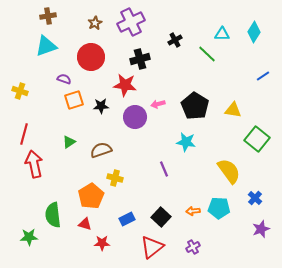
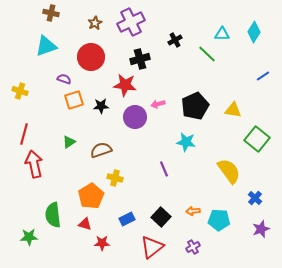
brown cross at (48, 16): moved 3 px right, 3 px up; rotated 21 degrees clockwise
black pentagon at (195, 106): rotated 16 degrees clockwise
cyan pentagon at (219, 208): moved 12 px down
